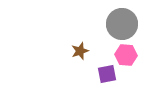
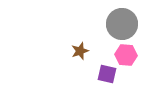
purple square: rotated 24 degrees clockwise
